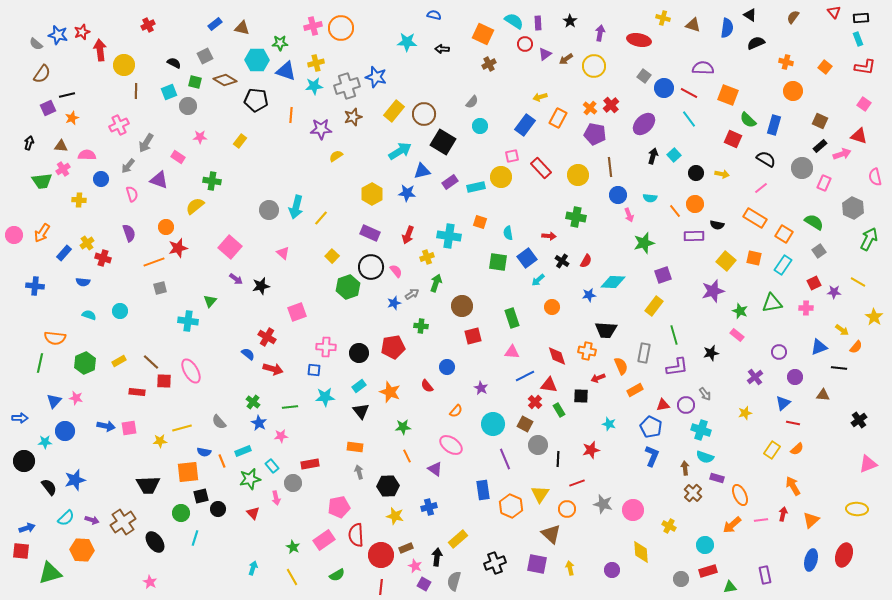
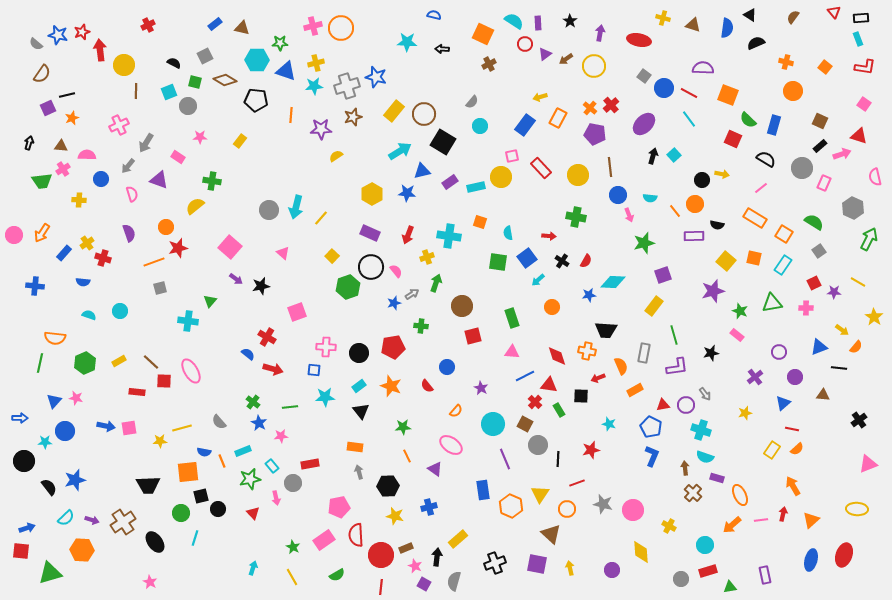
black circle at (696, 173): moved 6 px right, 7 px down
orange star at (390, 392): moved 1 px right, 6 px up
red line at (793, 423): moved 1 px left, 6 px down
